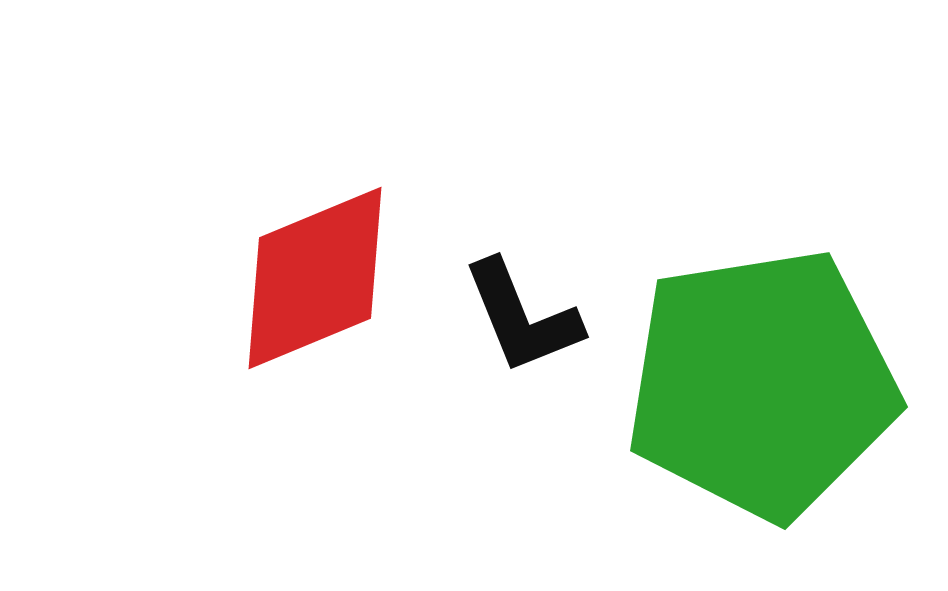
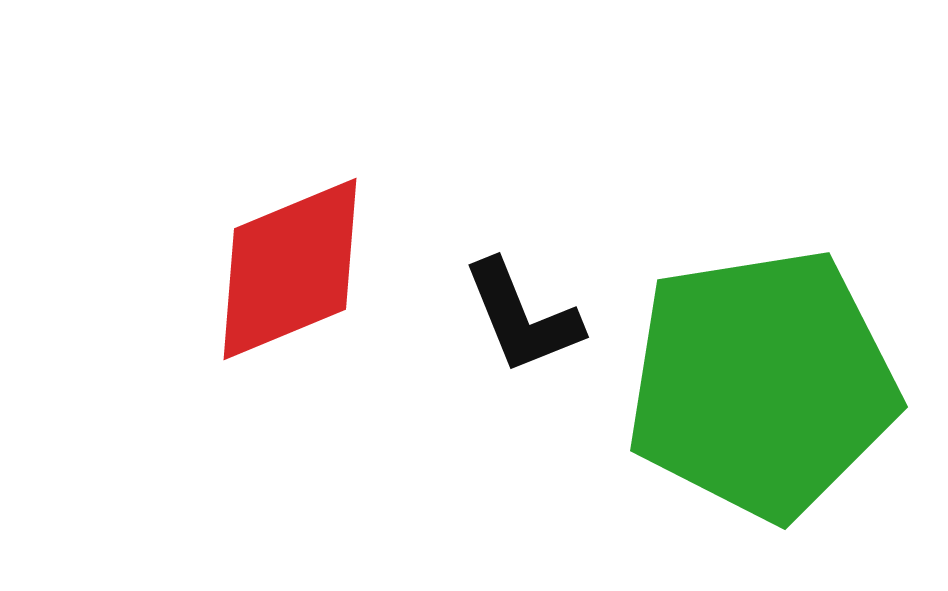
red diamond: moved 25 px left, 9 px up
